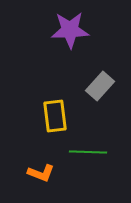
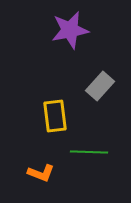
purple star: rotated 9 degrees counterclockwise
green line: moved 1 px right
